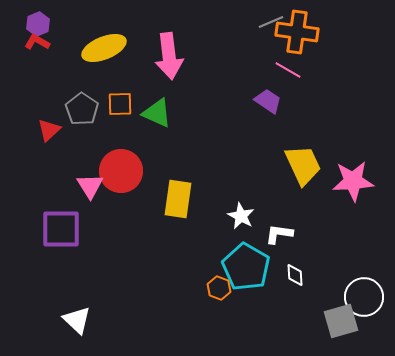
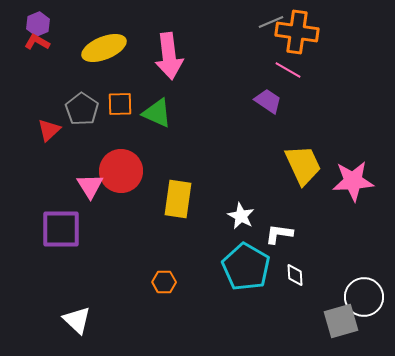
orange hexagon: moved 55 px left, 6 px up; rotated 20 degrees counterclockwise
